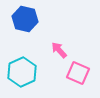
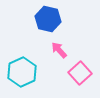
blue hexagon: moved 23 px right
pink square: moved 2 px right; rotated 25 degrees clockwise
